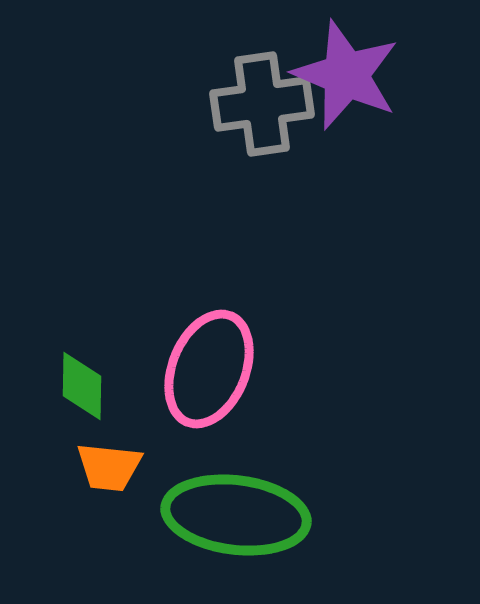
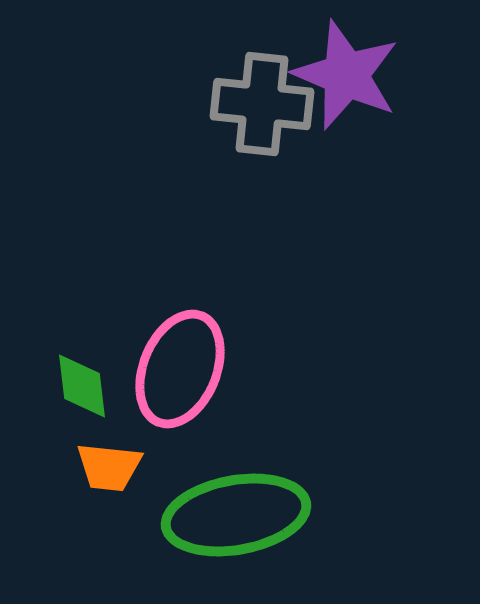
gray cross: rotated 14 degrees clockwise
pink ellipse: moved 29 px left
green diamond: rotated 8 degrees counterclockwise
green ellipse: rotated 17 degrees counterclockwise
